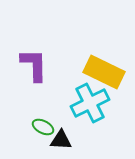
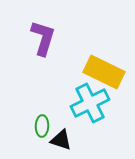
purple L-shape: moved 9 px right, 27 px up; rotated 18 degrees clockwise
green ellipse: moved 1 px left, 1 px up; rotated 65 degrees clockwise
black triangle: rotated 15 degrees clockwise
